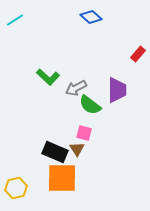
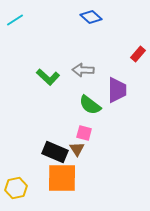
gray arrow: moved 7 px right, 18 px up; rotated 30 degrees clockwise
